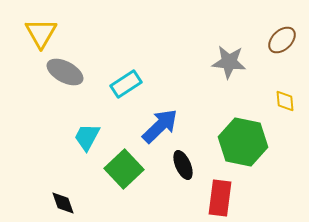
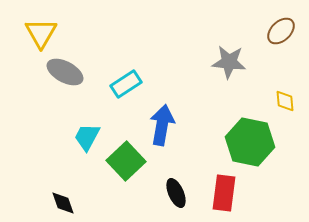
brown ellipse: moved 1 px left, 9 px up
blue arrow: moved 2 px right, 1 px up; rotated 36 degrees counterclockwise
green hexagon: moved 7 px right
black ellipse: moved 7 px left, 28 px down
green square: moved 2 px right, 8 px up
red rectangle: moved 4 px right, 5 px up
